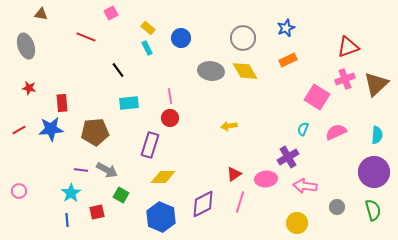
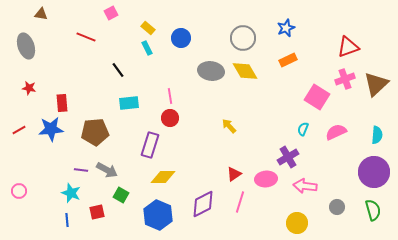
yellow arrow at (229, 126): rotated 56 degrees clockwise
cyan star at (71, 193): rotated 18 degrees counterclockwise
blue hexagon at (161, 217): moved 3 px left, 2 px up
